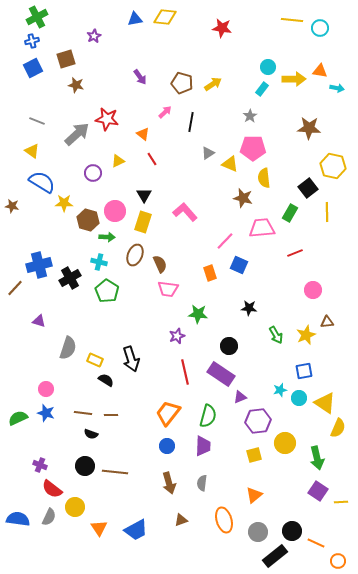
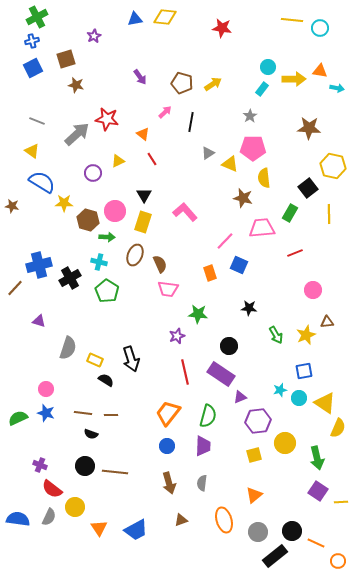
yellow line at (327, 212): moved 2 px right, 2 px down
